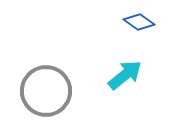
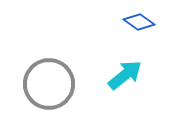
gray circle: moved 3 px right, 7 px up
